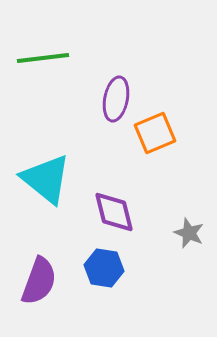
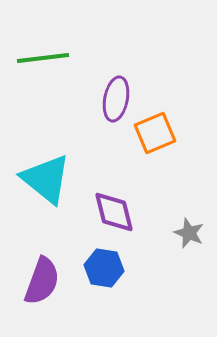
purple semicircle: moved 3 px right
